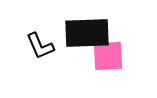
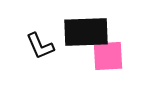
black rectangle: moved 1 px left, 1 px up
